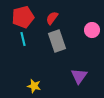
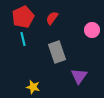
red pentagon: rotated 10 degrees counterclockwise
gray rectangle: moved 11 px down
yellow star: moved 1 px left, 1 px down
